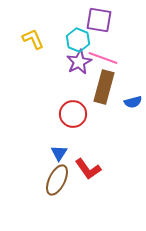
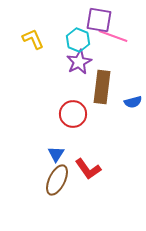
pink line: moved 10 px right, 22 px up
brown rectangle: moved 2 px left; rotated 8 degrees counterclockwise
blue triangle: moved 3 px left, 1 px down
